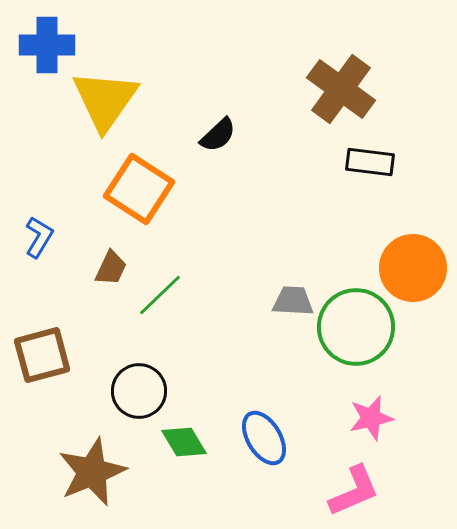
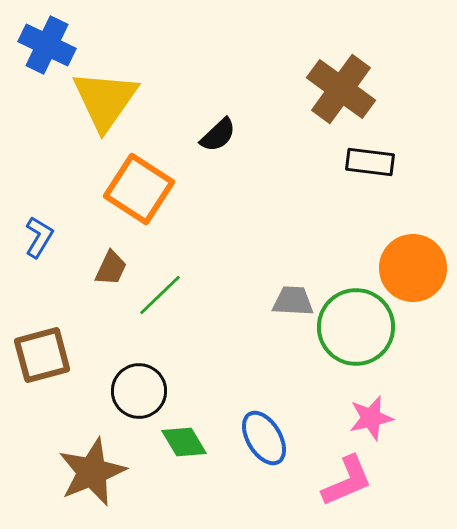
blue cross: rotated 26 degrees clockwise
pink L-shape: moved 7 px left, 10 px up
